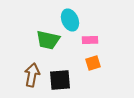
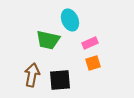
pink rectangle: moved 3 px down; rotated 21 degrees counterclockwise
